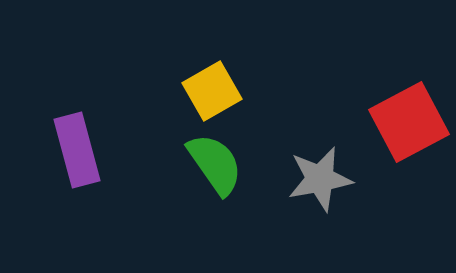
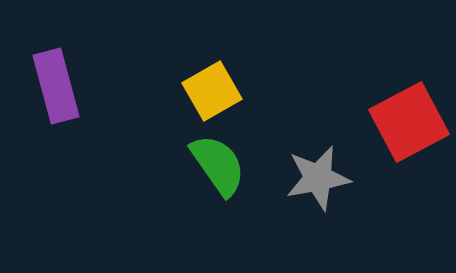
purple rectangle: moved 21 px left, 64 px up
green semicircle: moved 3 px right, 1 px down
gray star: moved 2 px left, 1 px up
